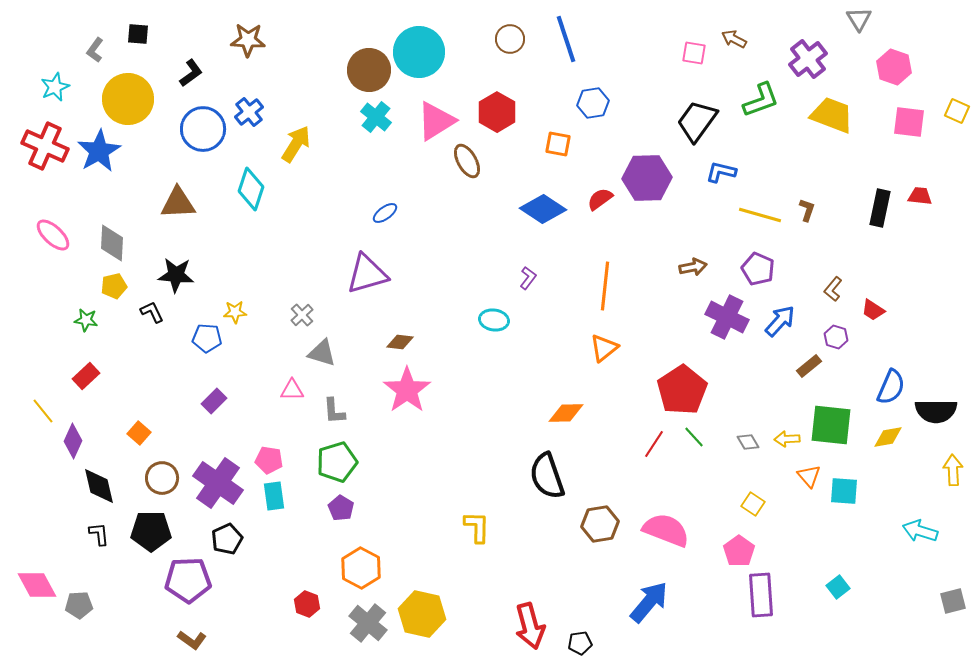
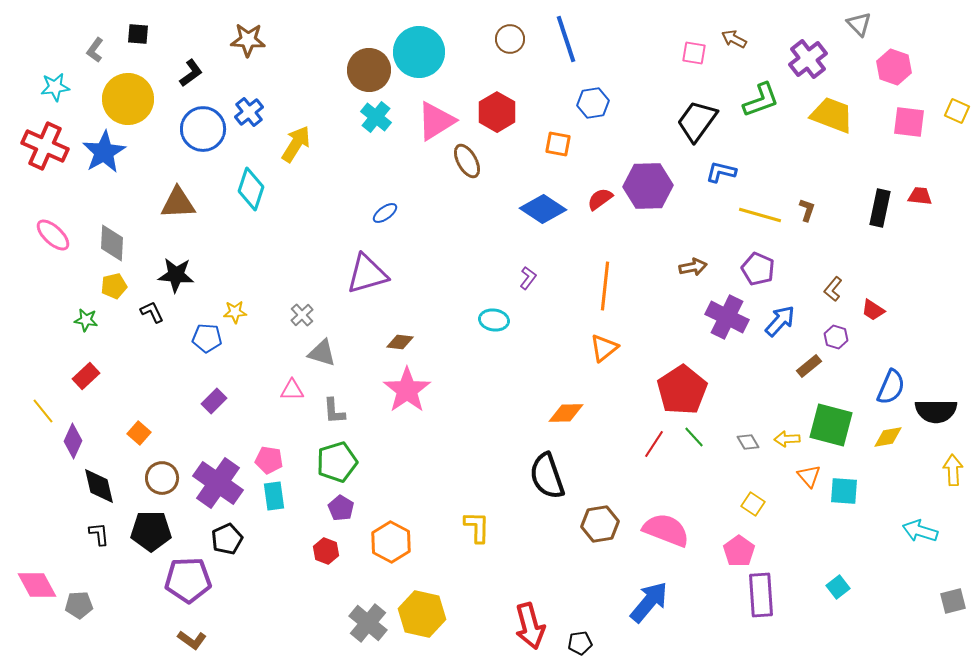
gray triangle at (859, 19): moved 5 px down; rotated 12 degrees counterclockwise
cyan star at (55, 87): rotated 16 degrees clockwise
blue star at (99, 151): moved 5 px right, 1 px down
purple hexagon at (647, 178): moved 1 px right, 8 px down
green square at (831, 425): rotated 9 degrees clockwise
orange hexagon at (361, 568): moved 30 px right, 26 px up
red hexagon at (307, 604): moved 19 px right, 53 px up
